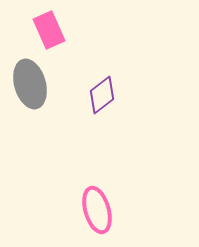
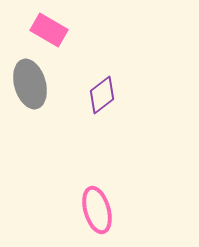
pink rectangle: rotated 36 degrees counterclockwise
